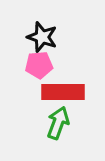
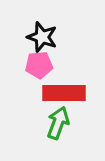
red rectangle: moved 1 px right, 1 px down
